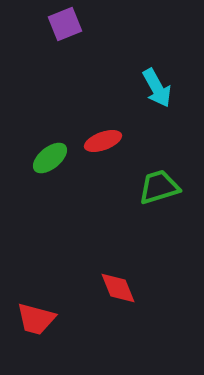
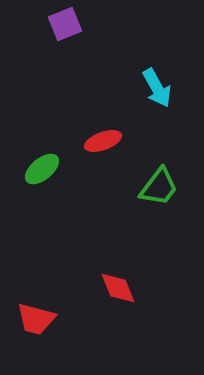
green ellipse: moved 8 px left, 11 px down
green trapezoid: rotated 144 degrees clockwise
